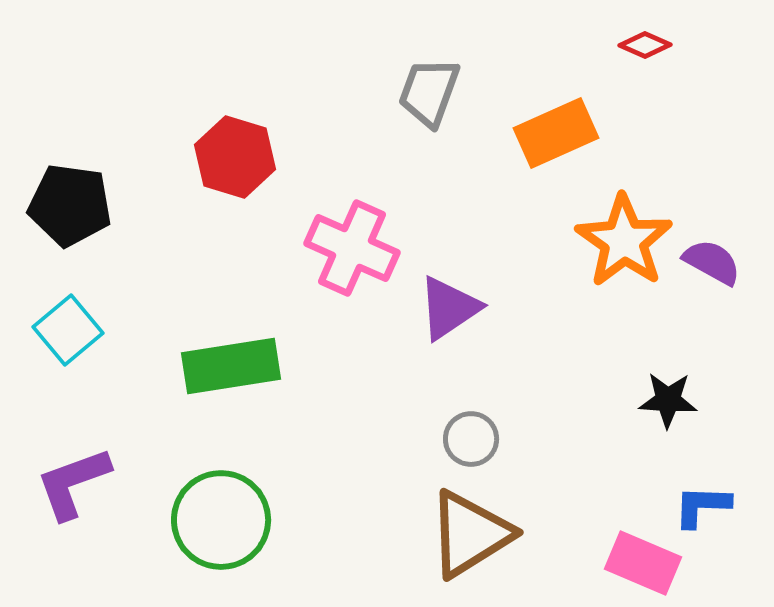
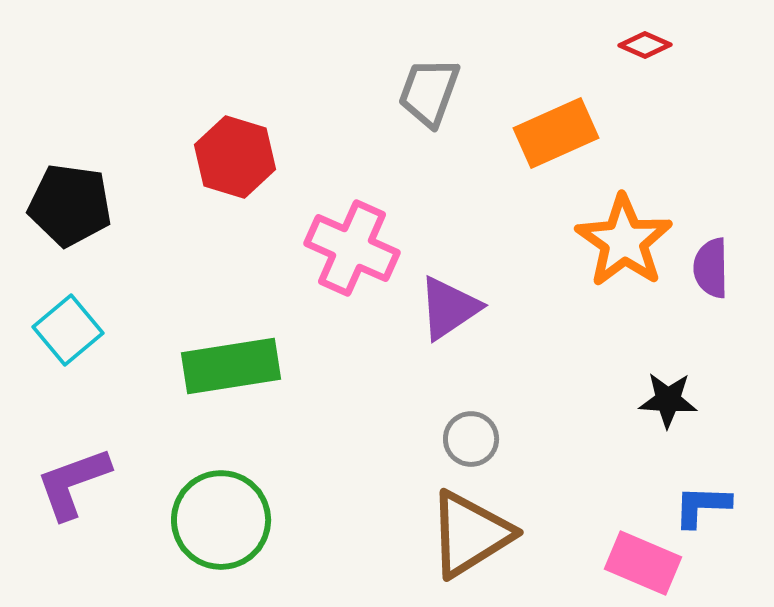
purple semicircle: moved 1 px left, 6 px down; rotated 120 degrees counterclockwise
